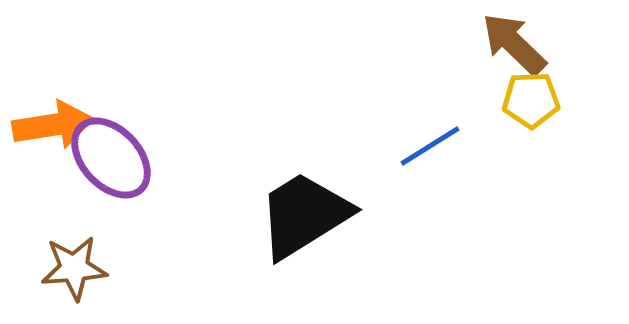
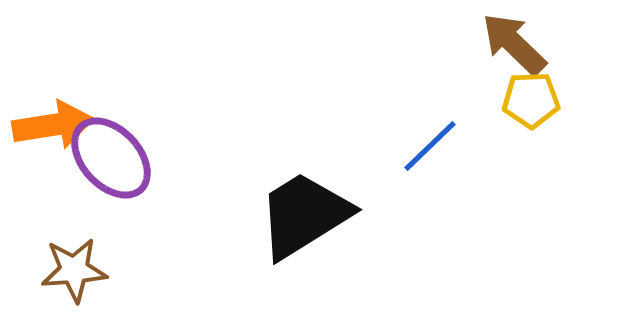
blue line: rotated 12 degrees counterclockwise
brown star: moved 2 px down
